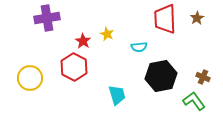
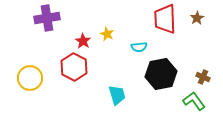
black hexagon: moved 2 px up
